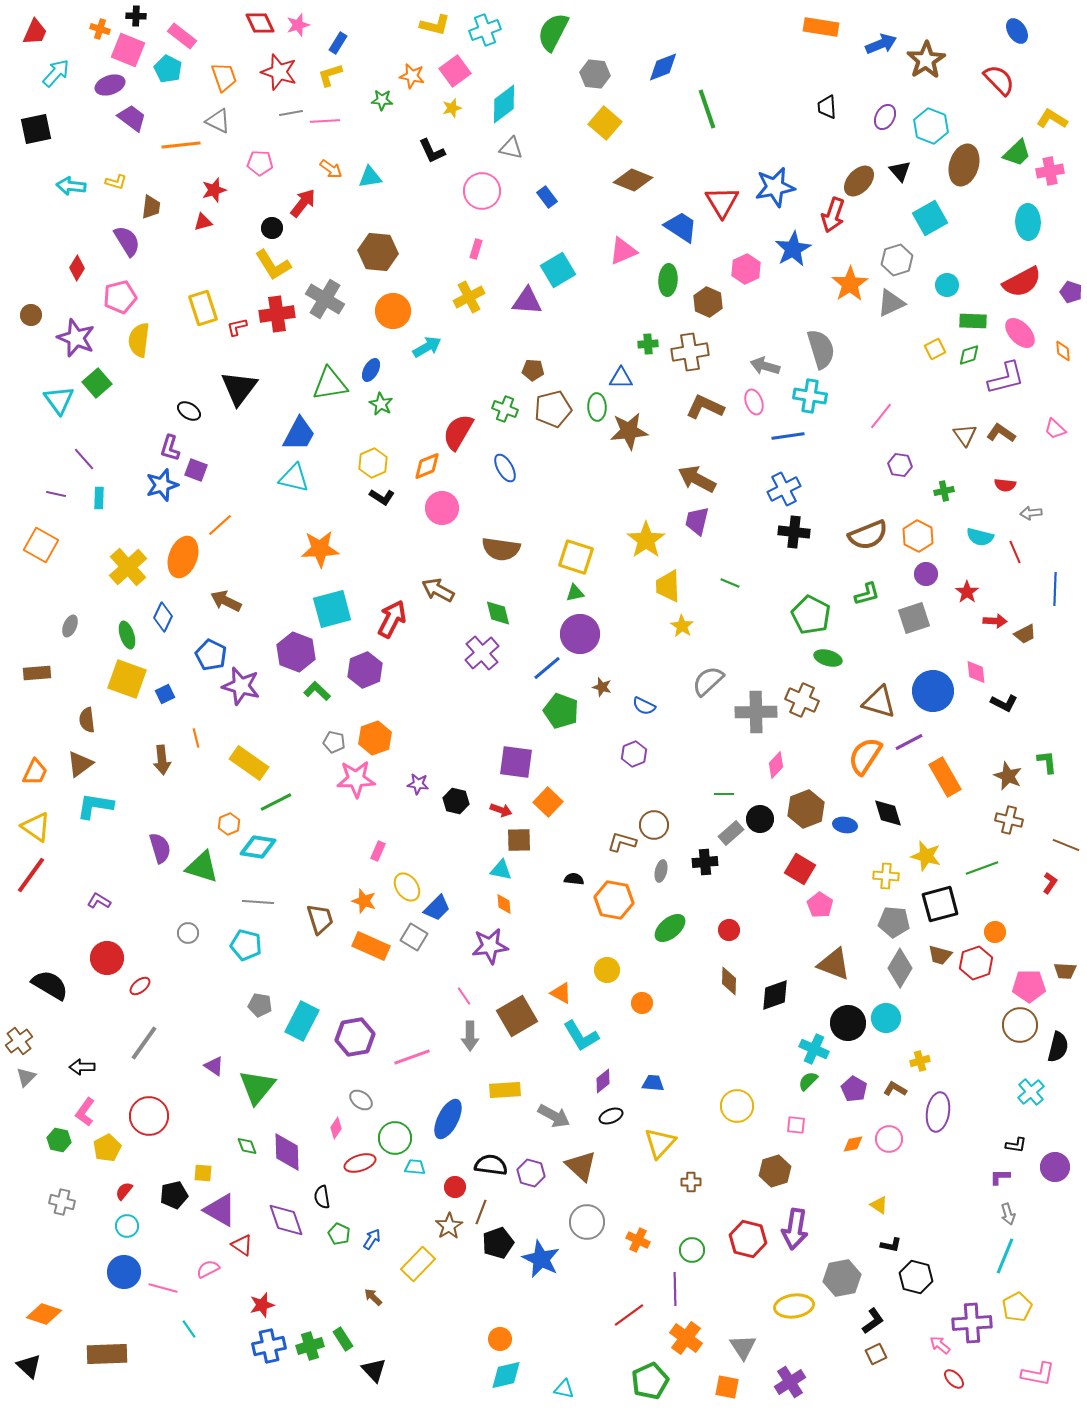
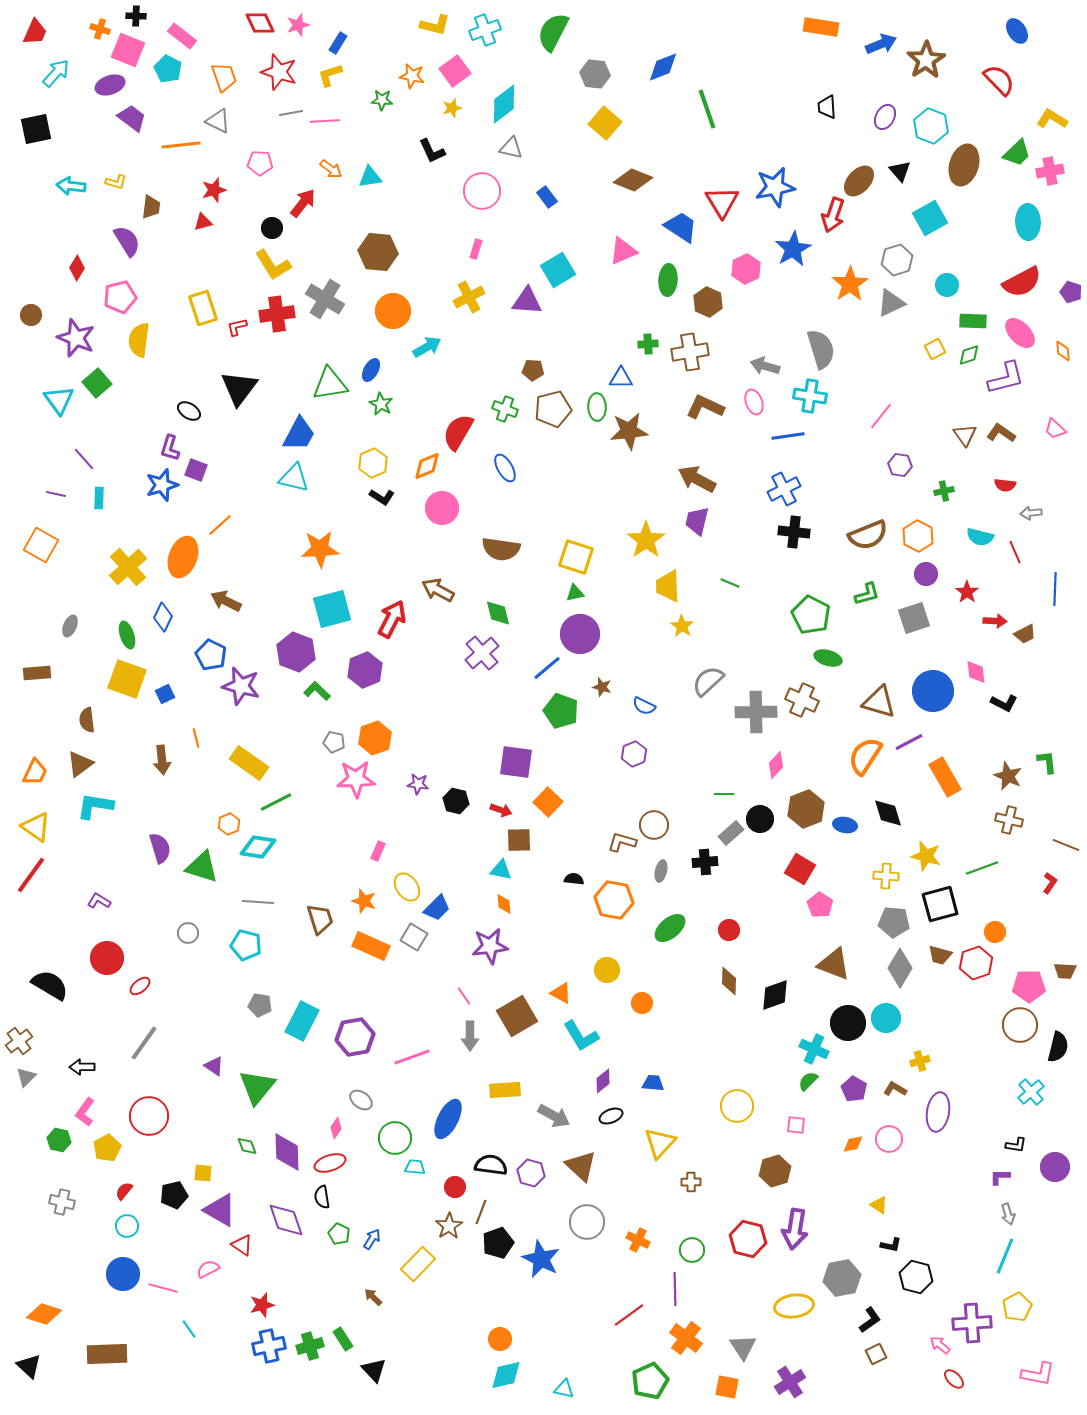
red ellipse at (360, 1163): moved 30 px left
blue circle at (124, 1272): moved 1 px left, 2 px down
black L-shape at (873, 1321): moved 3 px left, 1 px up
